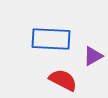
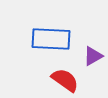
red semicircle: moved 2 px right; rotated 8 degrees clockwise
